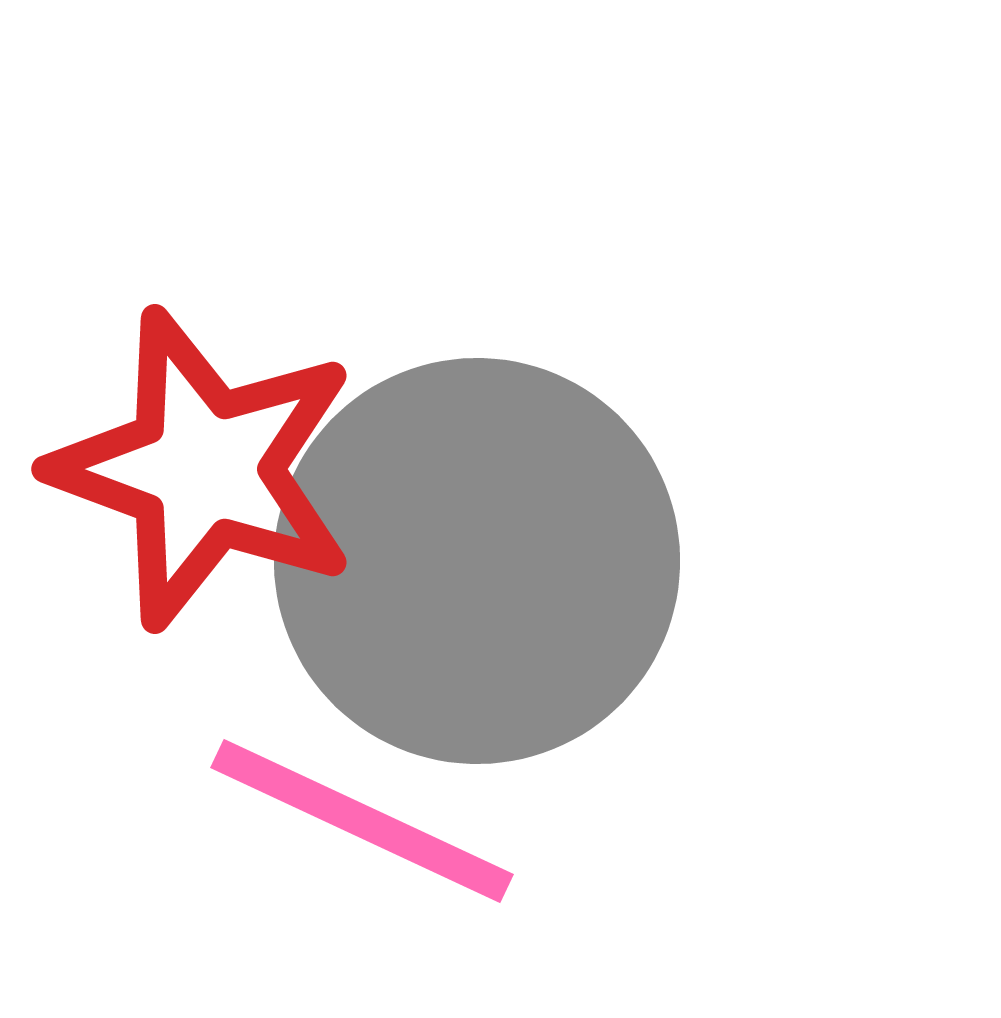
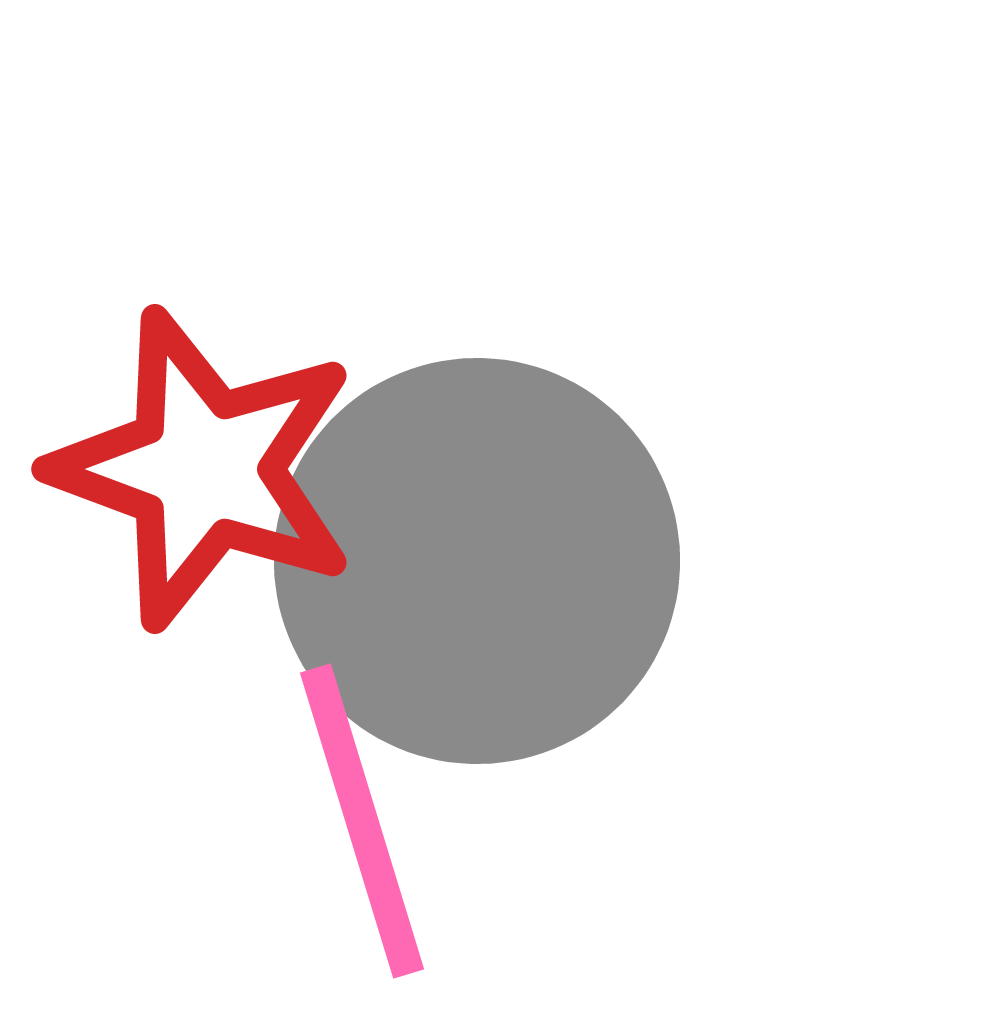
pink line: rotated 48 degrees clockwise
